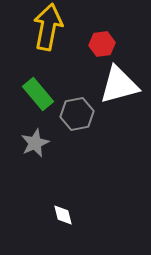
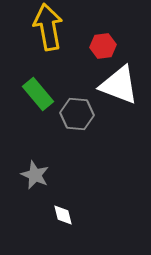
yellow arrow: rotated 21 degrees counterclockwise
red hexagon: moved 1 px right, 2 px down
white triangle: rotated 36 degrees clockwise
gray hexagon: rotated 16 degrees clockwise
gray star: moved 32 px down; rotated 24 degrees counterclockwise
